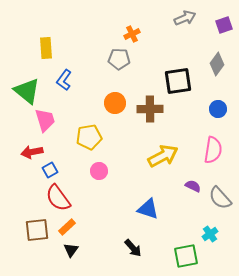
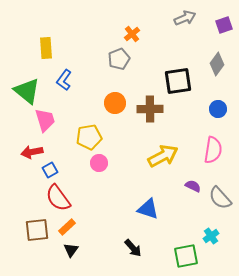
orange cross: rotated 14 degrees counterclockwise
gray pentagon: rotated 25 degrees counterclockwise
pink circle: moved 8 px up
cyan cross: moved 1 px right, 2 px down
